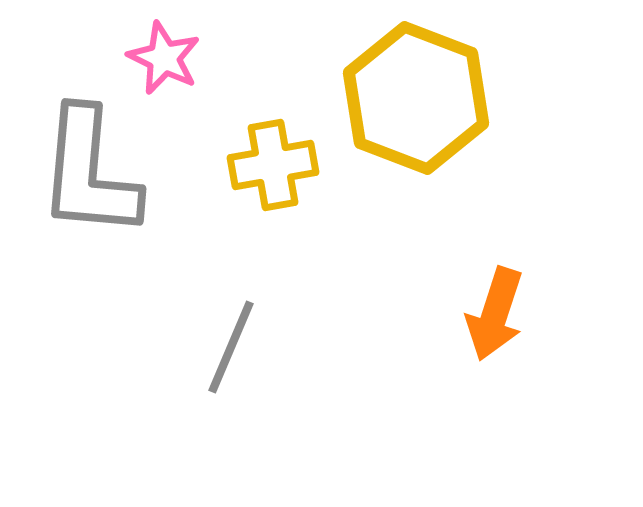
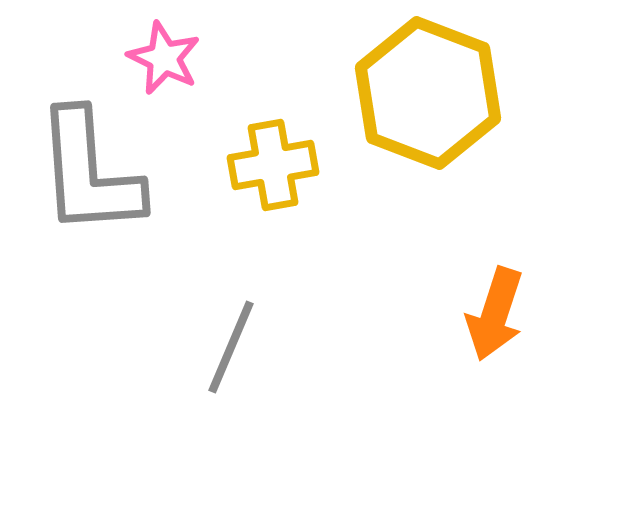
yellow hexagon: moved 12 px right, 5 px up
gray L-shape: rotated 9 degrees counterclockwise
